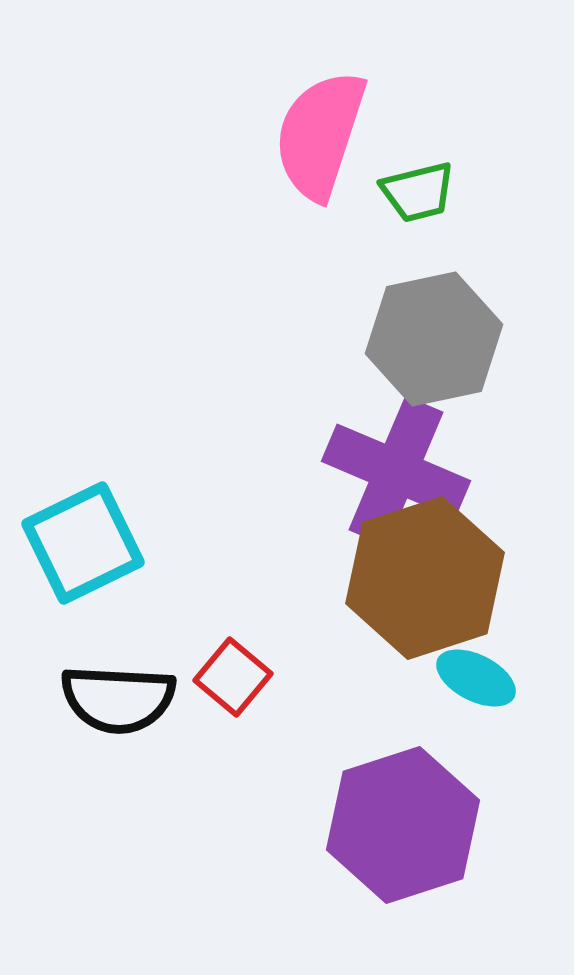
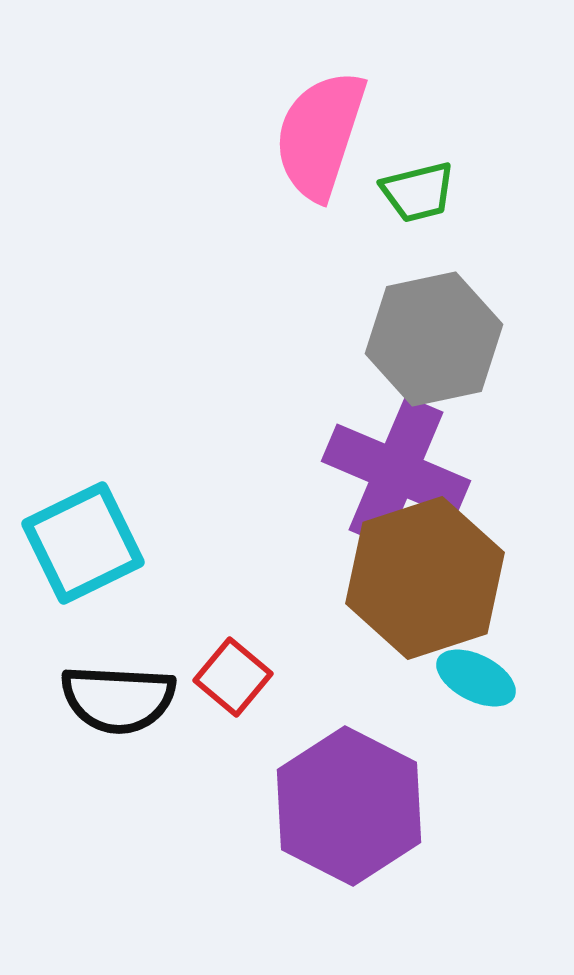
purple hexagon: moved 54 px left, 19 px up; rotated 15 degrees counterclockwise
